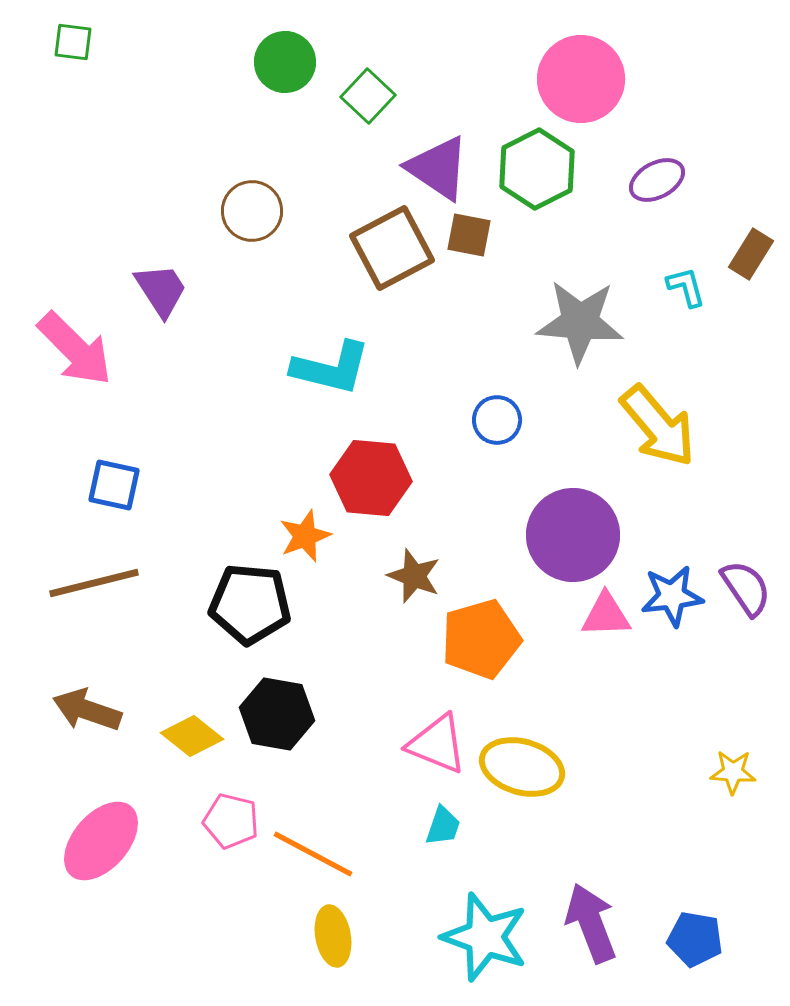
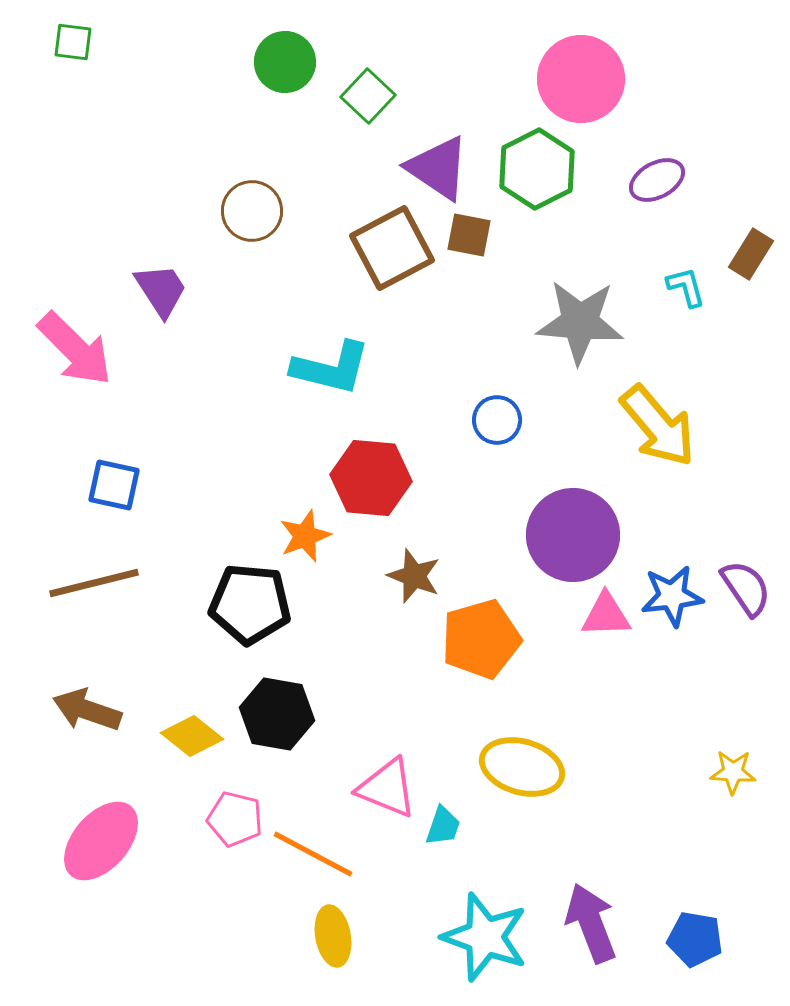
pink triangle at (437, 744): moved 50 px left, 44 px down
pink pentagon at (231, 821): moved 4 px right, 2 px up
